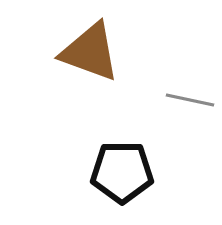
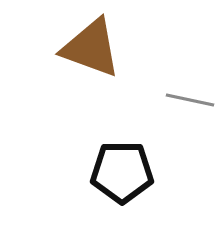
brown triangle: moved 1 px right, 4 px up
